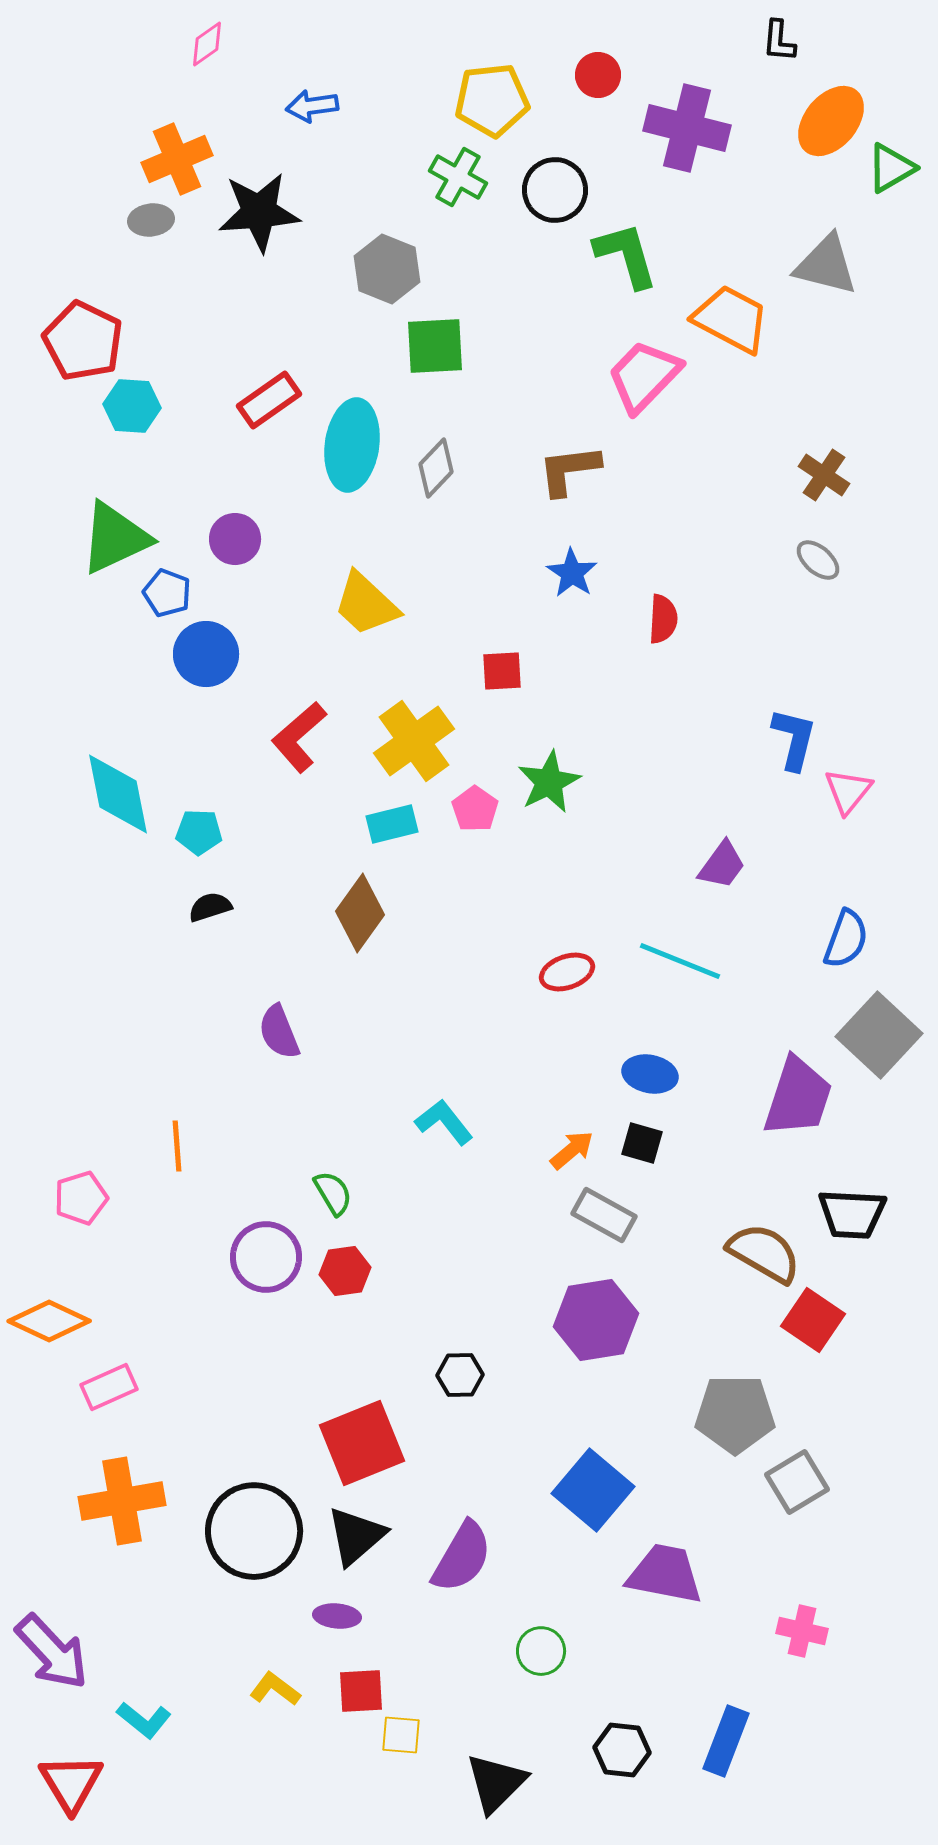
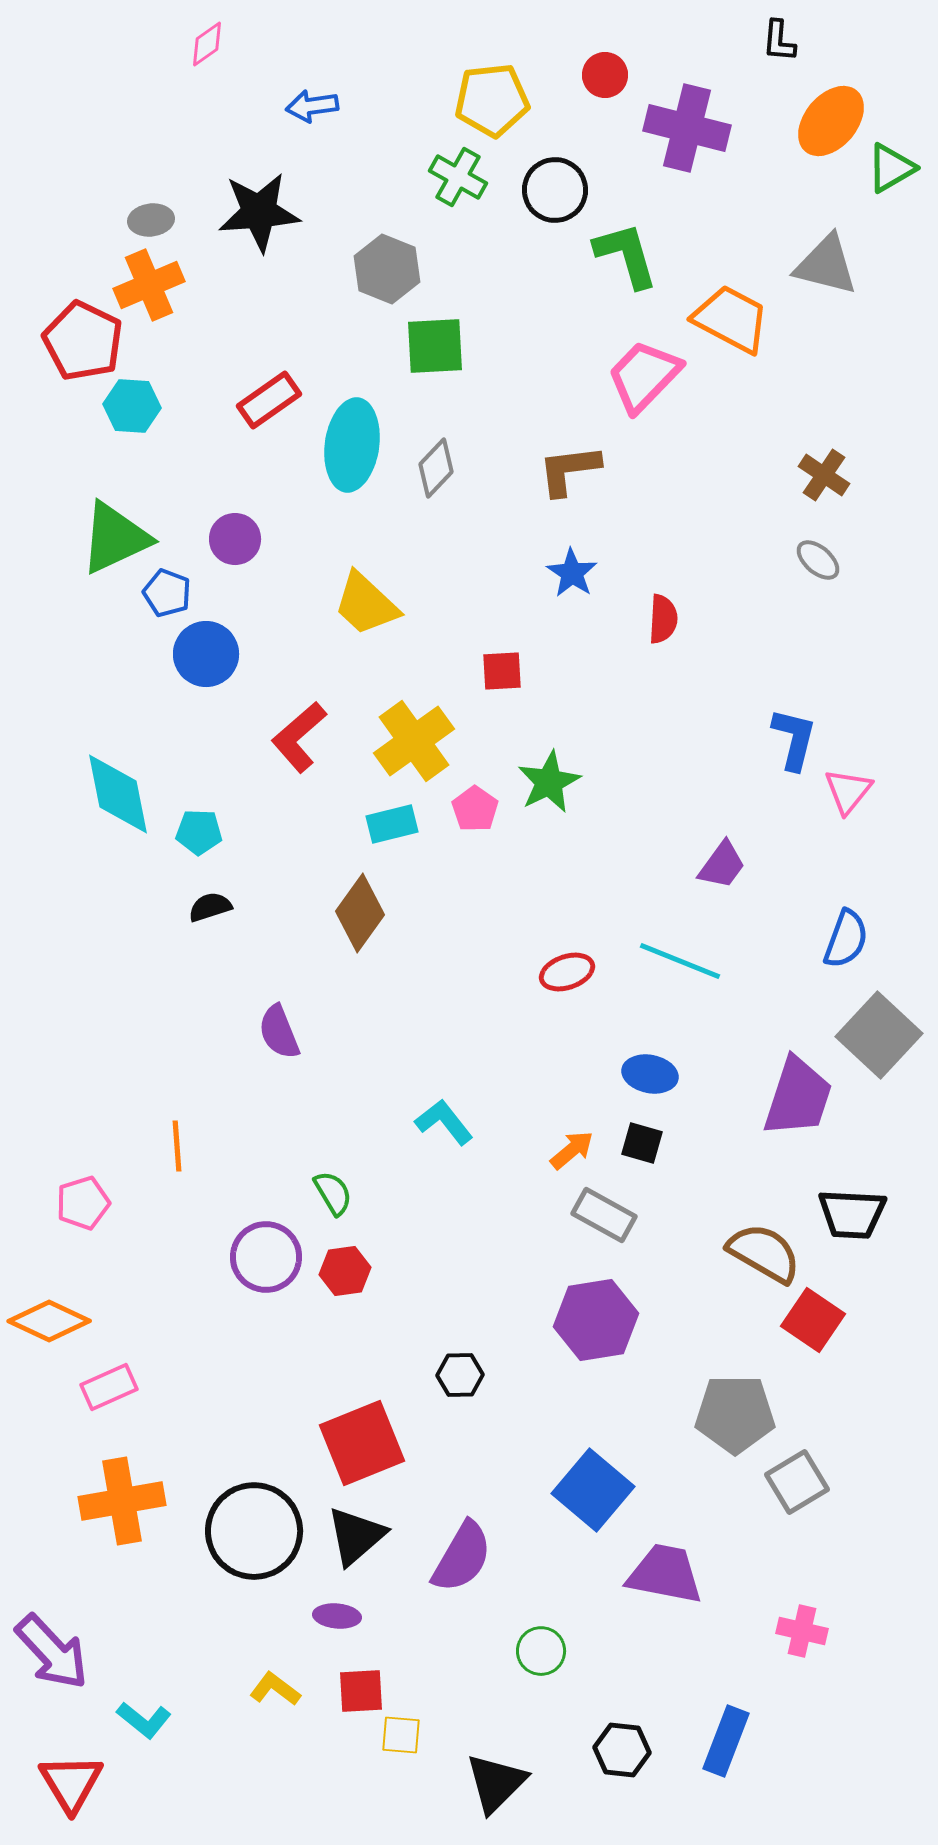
red circle at (598, 75): moved 7 px right
orange cross at (177, 159): moved 28 px left, 126 px down
pink pentagon at (81, 1198): moved 2 px right, 5 px down
